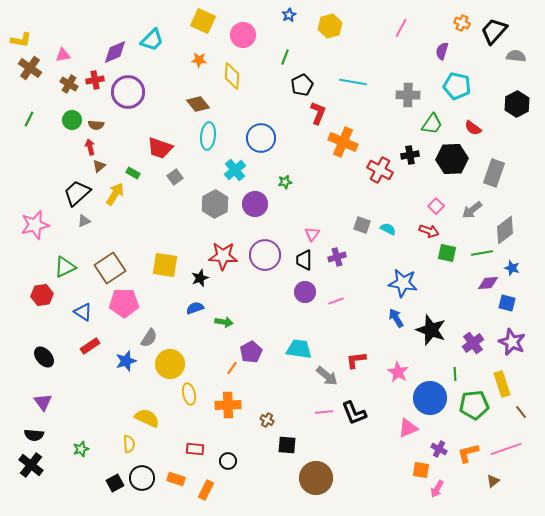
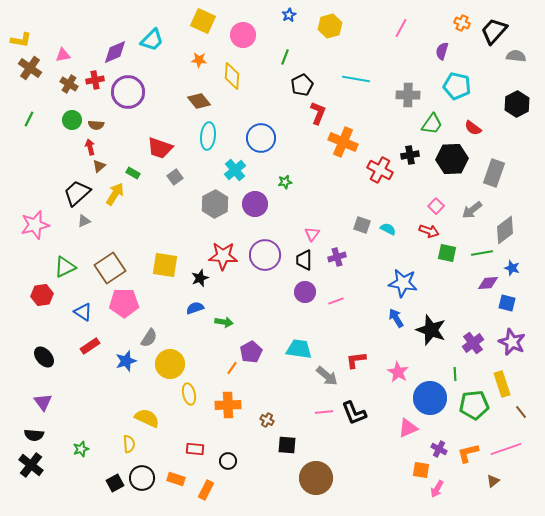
cyan line at (353, 82): moved 3 px right, 3 px up
brown diamond at (198, 104): moved 1 px right, 3 px up
